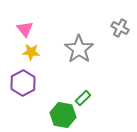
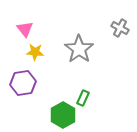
yellow star: moved 4 px right
purple hexagon: rotated 20 degrees clockwise
green rectangle: rotated 21 degrees counterclockwise
green hexagon: rotated 20 degrees clockwise
